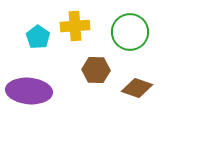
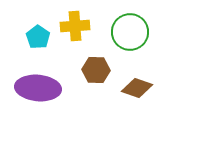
purple ellipse: moved 9 px right, 3 px up
